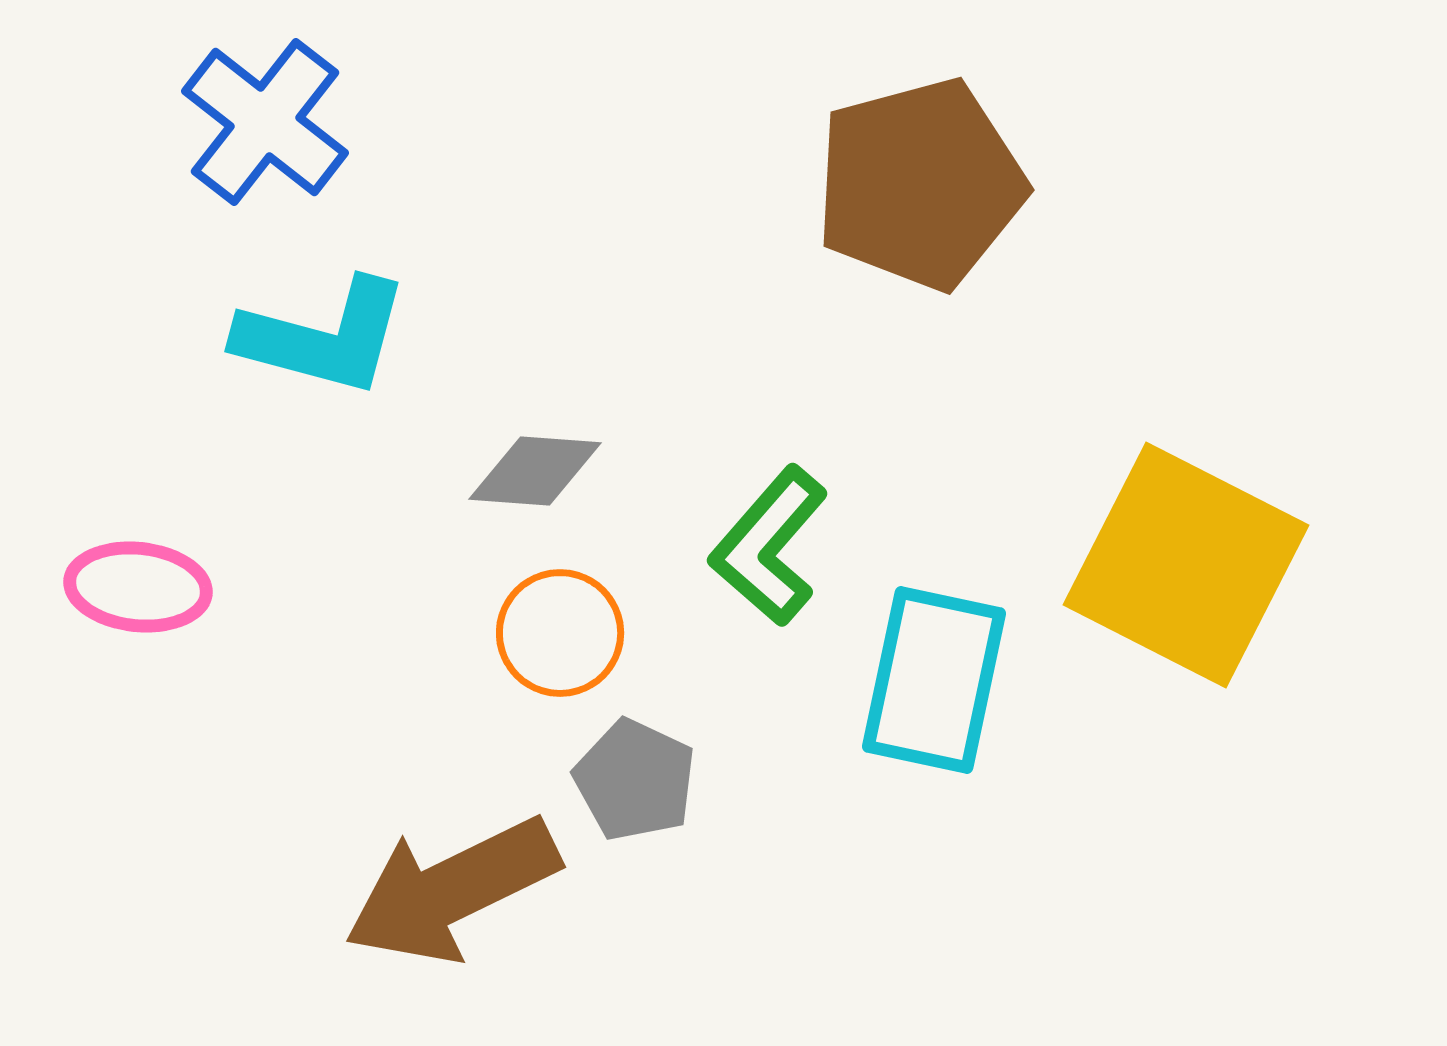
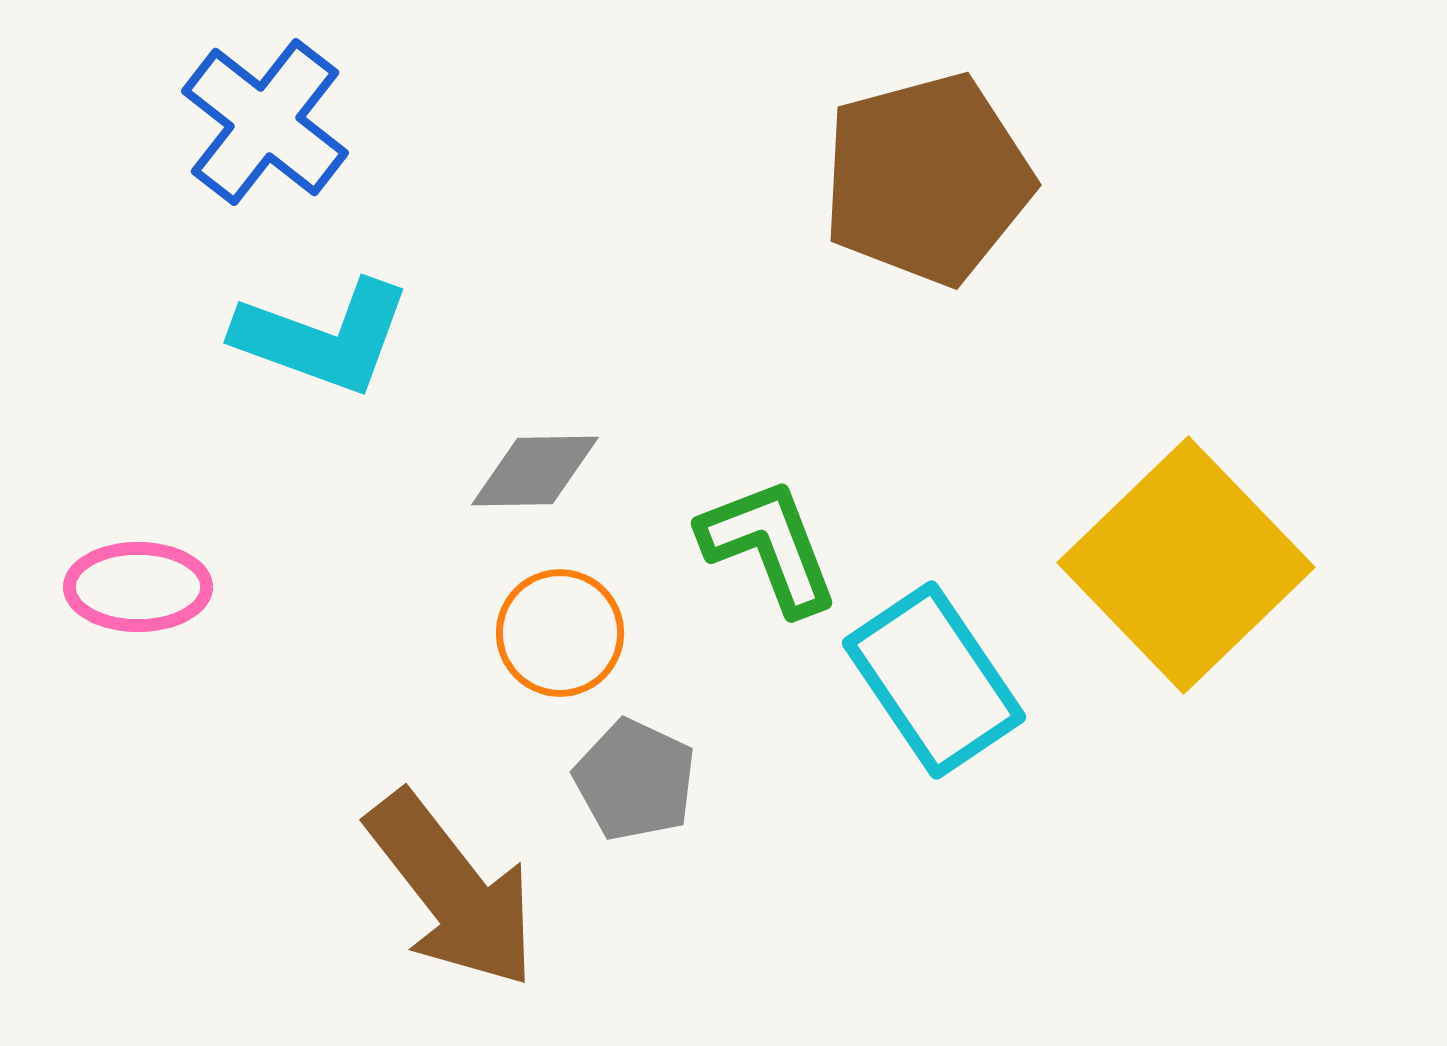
brown pentagon: moved 7 px right, 5 px up
cyan L-shape: rotated 5 degrees clockwise
gray diamond: rotated 5 degrees counterclockwise
green L-shape: rotated 118 degrees clockwise
yellow square: rotated 19 degrees clockwise
pink ellipse: rotated 6 degrees counterclockwise
cyan rectangle: rotated 46 degrees counterclockwise
brown arrow: rotated 102 degrees counterclockwise
